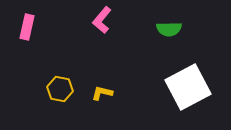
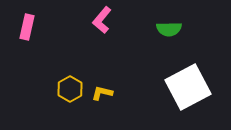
yellow hexagon: moved 10 px right; rotated 20 degrees clockwise
